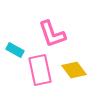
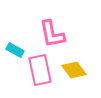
pink L-shape: rotated 8 degrees clockwise
